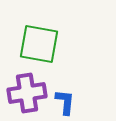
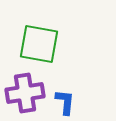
purple cross: moved 2 px left
